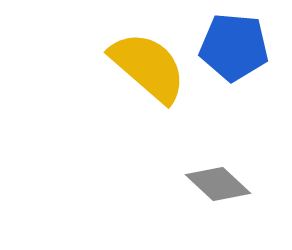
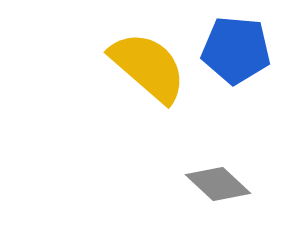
blue pentagon: moved 2 px right, 3 px down
